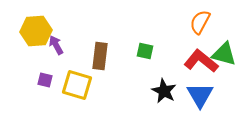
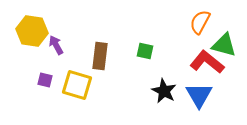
yellow hexagon: moved 4 px left; rotated 12 degrees clockwise
green triangle: moved 9 px up
red L-shape: moved 6 px right, 1 px down
blue triangle: moved 1 px left
